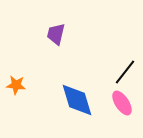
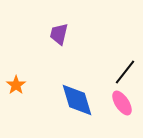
purple trapezoid: moved 3 px right
orange star: rotated 30 degrees clockwise
